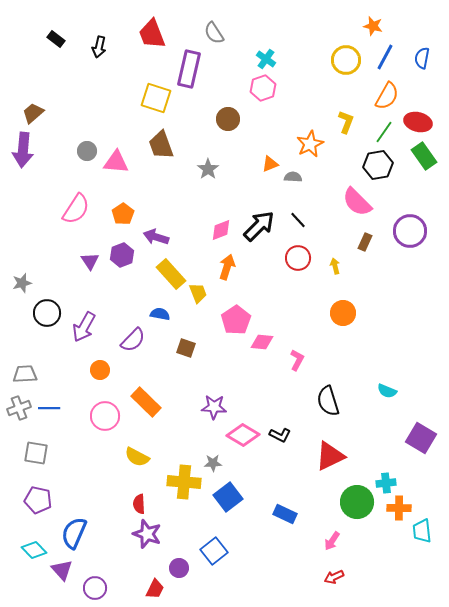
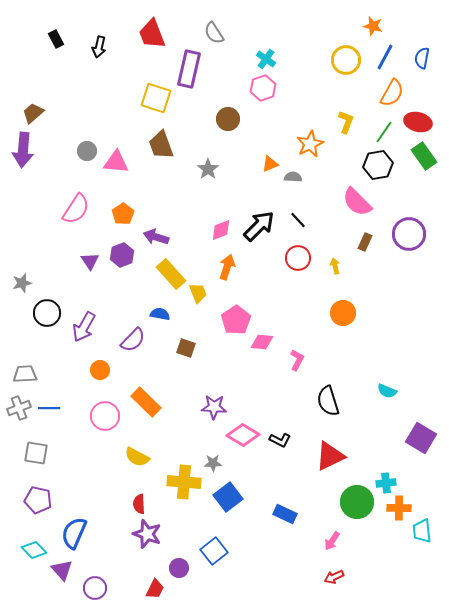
black rectangle at (56, 39): rotated 24 degrees clockwise
orange semicircle at (387, 96): moved 5 px right, 3 px up
purple circle at (410, 231): moved 1 px left, 3 px down
black L-shape at (280, 435): moved 5 px down
